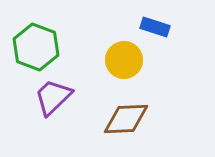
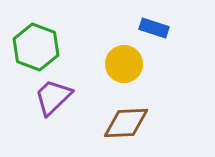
blue rectangle: moved 1 px left, 1 px down
yellow circle: moved 4 px down
brown diamond: moved 4 px down
